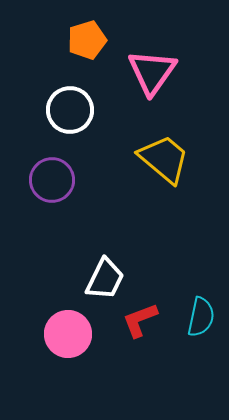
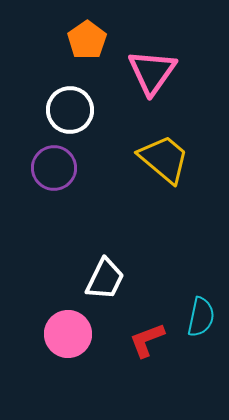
orange pentagon: rotated 18 degrees counterclockwise
purple circle: moved 2 px right, 12 px up
red L-shape: moved 7 px right, 20 px down
